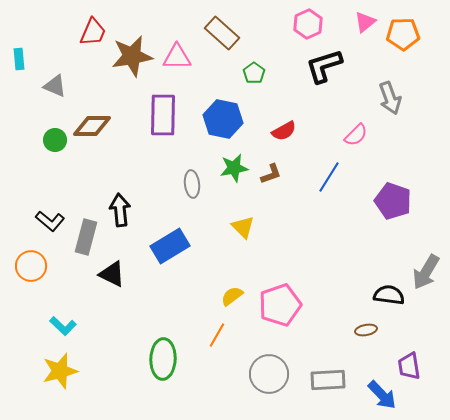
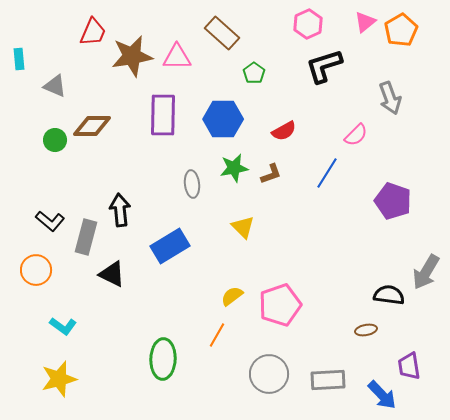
orange pentagon at (403, 34): moved 2 px left, 4 px up; rotated 28 degrees counterclockwise
blue hexagon at (223, 119): rotated 12 degrees counterclockwise
blue line at (329, 177): moved 2 px left, 4 px up
orange circle at (31, 266): moved 5 px right, 4 px down
cyan L-shape at (63, 326): rotated 8 degrees counterclockwise
yellow star at (60, 371): moved 1 px left, 8 px down
